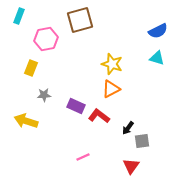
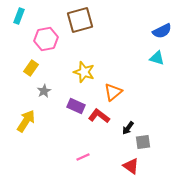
blue semicircle: moved 4 px right
yellow star: moved 28 px left, 8 px down
yellow rectangle: rotated 14 degrees clockwise
orange triangle: moved 2 px right, 3 px down; rotated 12 degrees counterclockwise
gray star: moved 4 px up; rotated 24 degrees counterclockwise
yellow arrow: rotated 105 degrees clockwise
gray square: moved 1 px right, 1 px down
red triangle: rotated 30 degrees counterclockwise
